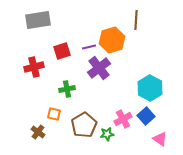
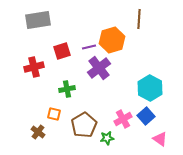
brown line: moved 3 px right, 1 px up
green star: moved 4 px down
